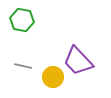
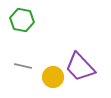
purple trapezoid: moved 2 px right, 6 px down
